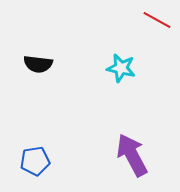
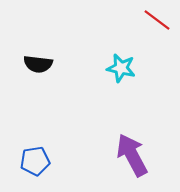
red line: rotated 8 degrees clockwise
